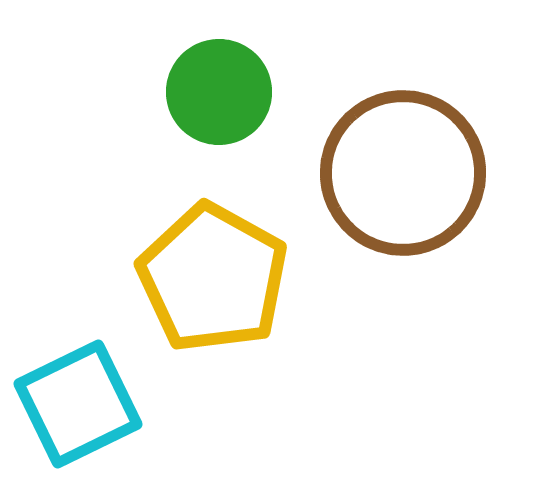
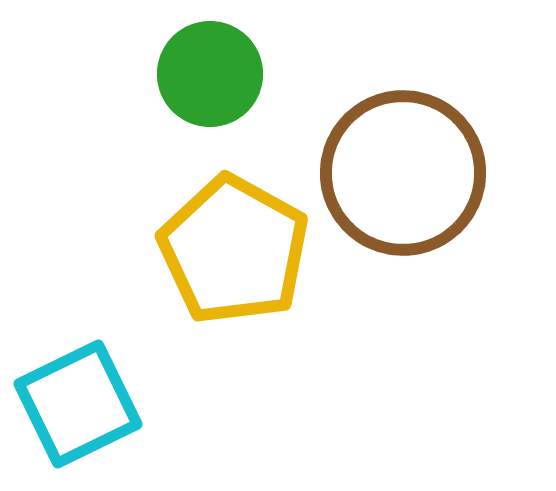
green circle: moved 9 px left, 18 px up
yellow pentagon: moved 21 px right, 28 px up
